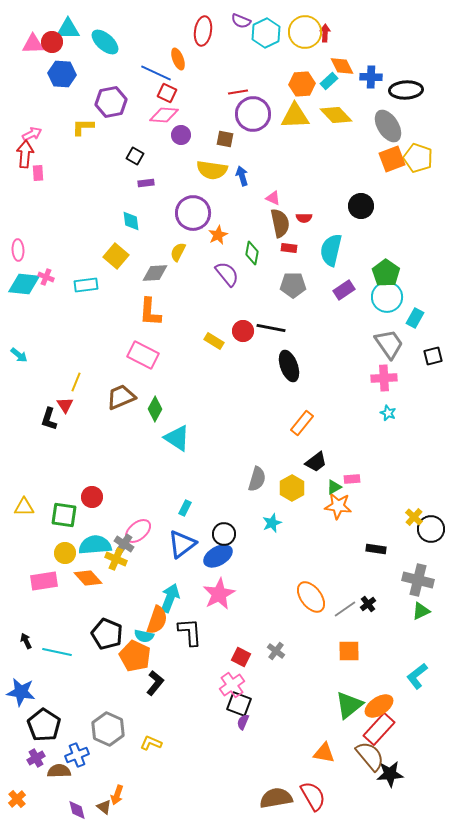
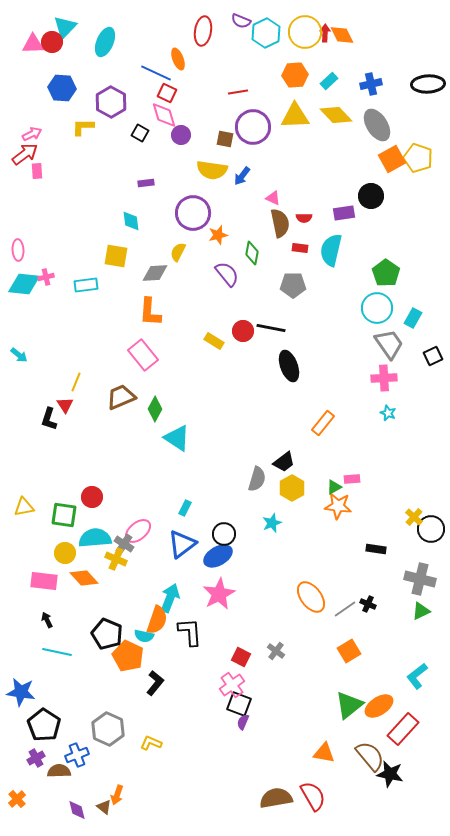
cyan triangle at (68, 29): moved 3 px left, 2 px up; rotated 45 degrees counterclockwise
cyan ellipse at (105, 42): rotated 72 degrees clockwise
orange diamond at (342, 66): moved 31 px up
blue hexagon at (62, 74): moved 14 px down
blue cross at (371, 77): moved 7 px down; rotated 15 degrees counterclockwise
orange hexagon at (302, 84): moved 7 px left, 9 px up
black ellipse at (406, 90): moved 22 px right, 6 px up
purple hexagon at (111, 102): rotated 20 degrees counterclockwise
purple circle at (253, 114): moved 13 px down
pink diamond at (164, 115): rotated 68 degrees clockwise
gray ellipse at (388, 126): moved 11 px left, 1 px up
red arrow at (25, 154): rotated 48 degrees clockwise
black square at (135, 156): moved 5 px right, 23 px up
orange square at (392, 159): rotated 8 degrees counterclockwise
pink rectangle at (38, 173): moved 1 px left, 2 px up
blue arrow at (242, 176): rotated 126 degrees counterclockwise
black circle at (361, 206): moved 10 px right, 10 px up
orange star at (218, 235): rotated 12 degrees clockwise
red rectangle at (289, 248): moved 11 px right
yellow square at (116, 256): rotated 30 degrees counterclockwise
pink cross at (46, 277): rotated 35 degrees counterclockwise
purple rectangle at (344, 290): moved 77 px up; rotated 25 degrees clockwise
cyan circle at (387, 297): moved 10 px left, 11 px down
cyan rectangle at (415, 318): moved 2 px left
pink rectangle at (143, 355): rotated 24 degrees clockwise
black square at (433, 356): rotated 12 degrees counterclockwise
orange rectangle at (302, 423): moved 21 px right
black trapezoid at (316, 462): moved 32 px left
yellow triangle at (24, 507): rotated 10 degrees counterclockwise
cyan semicircle at (95, 545): moved 7 px up
orange diamond at (88, 578): moved 4 px left
gray cross at (418, 580): moved 2 px right, 1 px up
pink rectangle at (44, 581): rotated 16 degrees clockwise
black cross at (368, 604): rotated 28 degrees counterclockwise
black arrow at (26, 641): moved 21 px right, 21 px up
orange square at (349, 651): rotated 30 degrees counterclockwise
orange pentagon at (135, 656): moved 7 px left
red rectangle at (379, 729): moved 24 px right
black star at (390, 774): rotated 16 degrees clockwise
